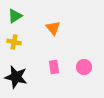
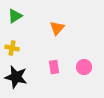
orange triangle: moved 4 px right; rotated 21 degrees clockwise
yellow cross: moved 2 px left, 6 px down
